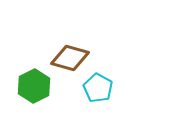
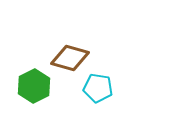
cyan pentagon: rotated 20 degrees counterclockwise
